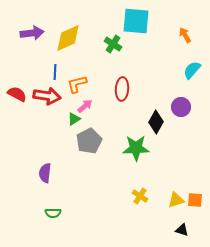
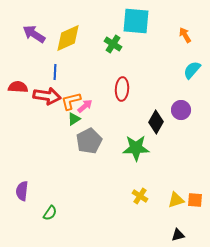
purple arrow: moved 2 px right, 1 px down; rotated 140 degrees counterclockwise
orange L-shape: moved 6 px left, 17 px down
red semicircle: moved 1 px right, 7 px up; rotated 24 degrees counterclockwise
purple circle: moved 3 px down
purple semicircle: moved 23 px left, 18 px down
green semicircle: moved 3 px left; rotated 56 degrees counterclockwise
black triangle: moved 4 px left, 5 px down; rotated 32 degrees counterclockwise
